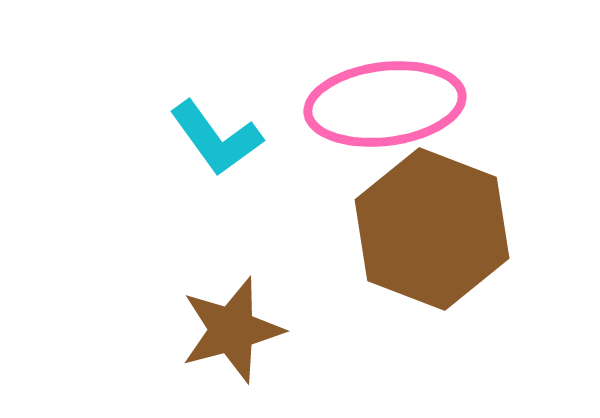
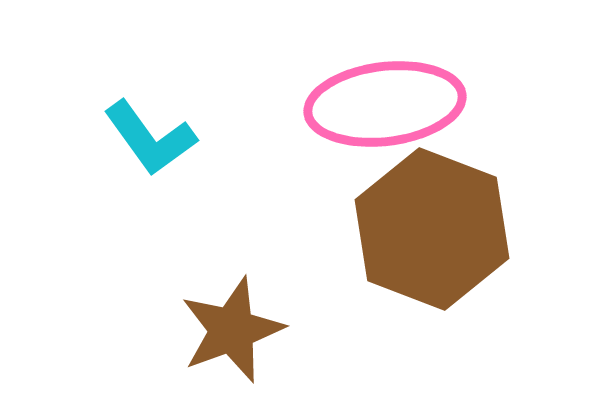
cyan L-shape: moved 66 px left
brown star: rotated 5 degrees counterclockwise
